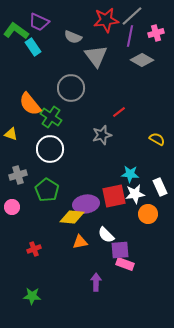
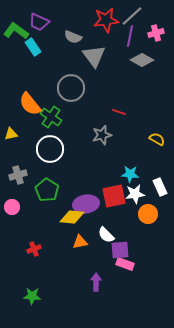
gray triangle: moved 2 px left
red line: rotated 56 degrees clockwise
yellow triangle: rotated 32 degrees counterclockwise
